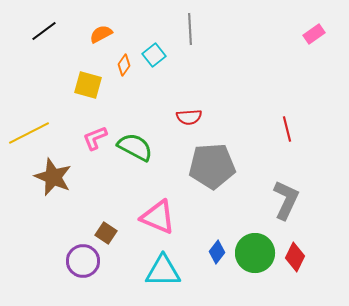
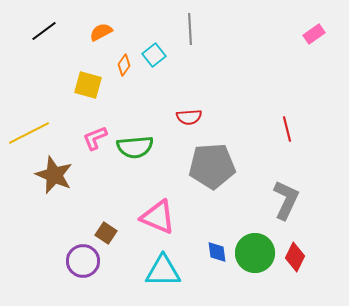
orange semicircle: moved 2 px up
green semicircle: rotated 147 degrees clockwise
brown star: moved 1 px right, 2 px up
blue diamond: rotated 45 degrees counterclockwise
